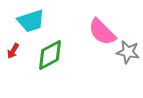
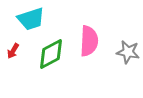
cyan trapezoid: moved 2 px up
pink semicircle: moved 13 px left, 9 px down; rotated 132 degrees counterclockwise
green diamond: moved 1 px right, 1 px up
